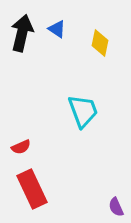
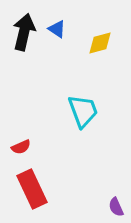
black arrow: moved 2 px right, 1 px up
yellow diamond: rotated 64 degrees clockwise
